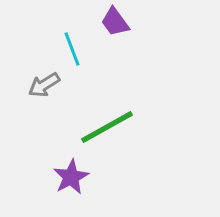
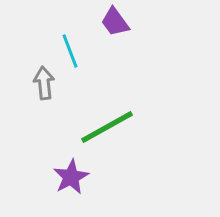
cyan line: moved 2 px left, 2 px down
gray arrow: moved 2 px up; rotated 116 degrees clockwise
